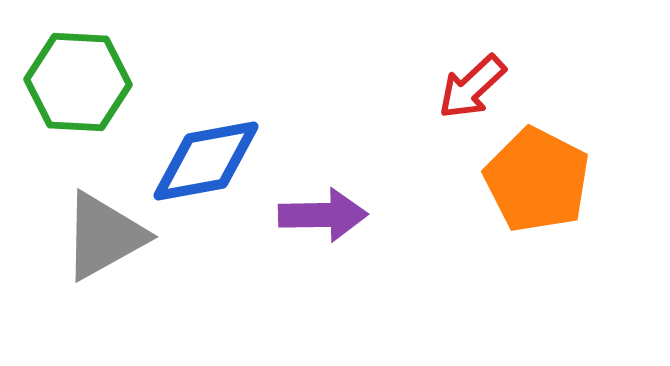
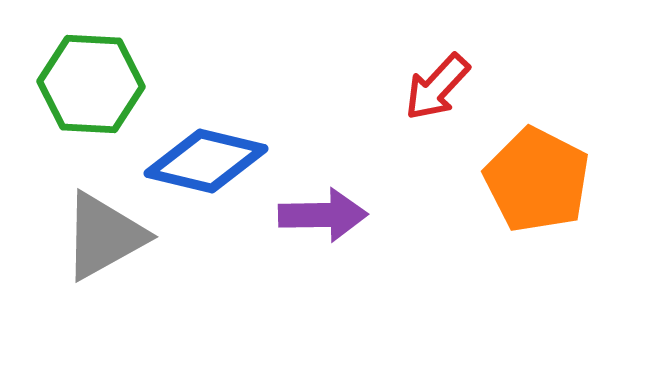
green hexagon: moved 13 px right, 2 px down
red arrow: moved 35 px left; rotated 4 degrees counterclockwise
blue diamond: rotated 24 degrees clockwise
